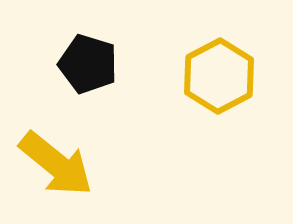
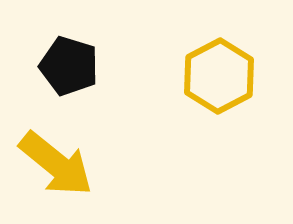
black pentagon: moved 19 px left, 2 px down
